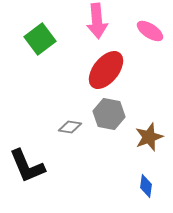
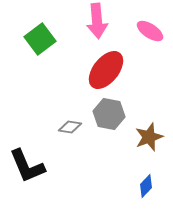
blue diamond: rotated 35 degrees clockwise
